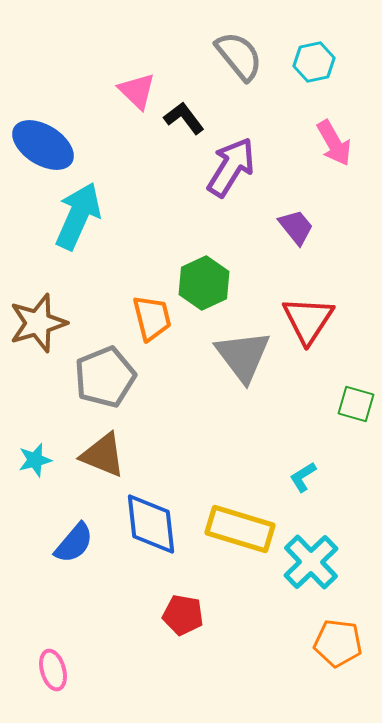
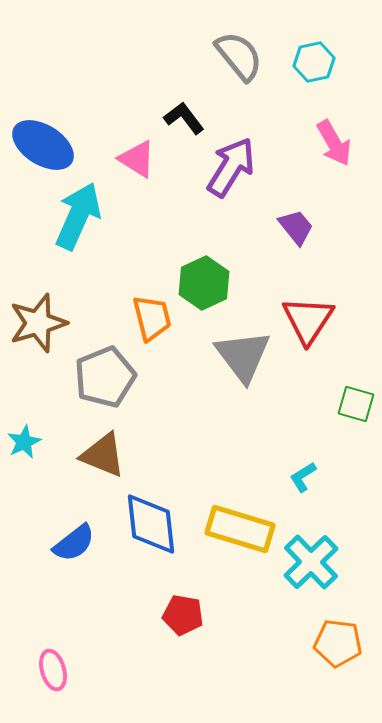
pink triangle: moved 68 px down; rotated 12 degrees counterclockwise
cyan star: moved 11 px left, 18 px up; rotated 12 degrees counterclockwise
blue semicircle: rotated 12 degrees clockwise
